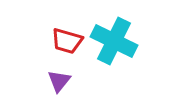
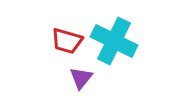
purple triangle: moved 22 px right, 3 px up
